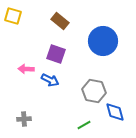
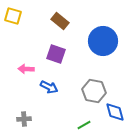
blue arrow: moved 1 px left, 7 px down
